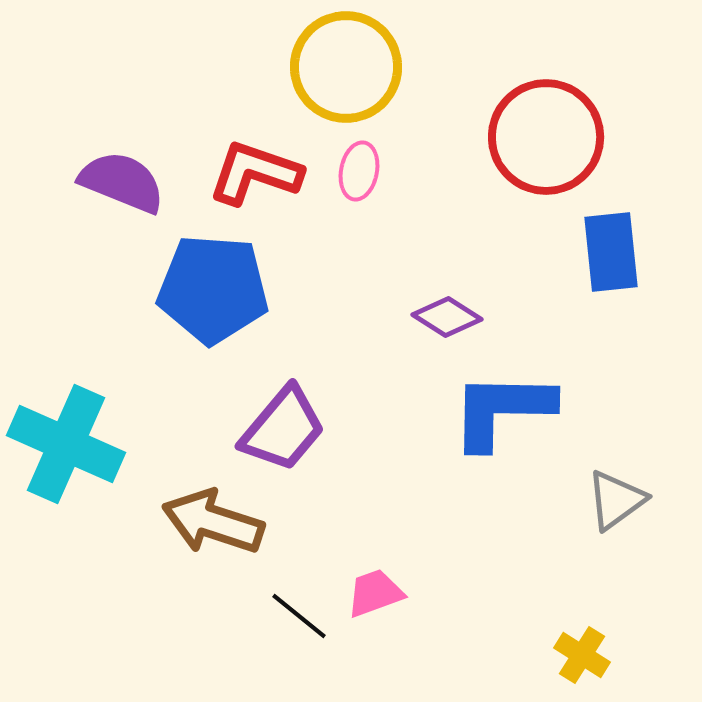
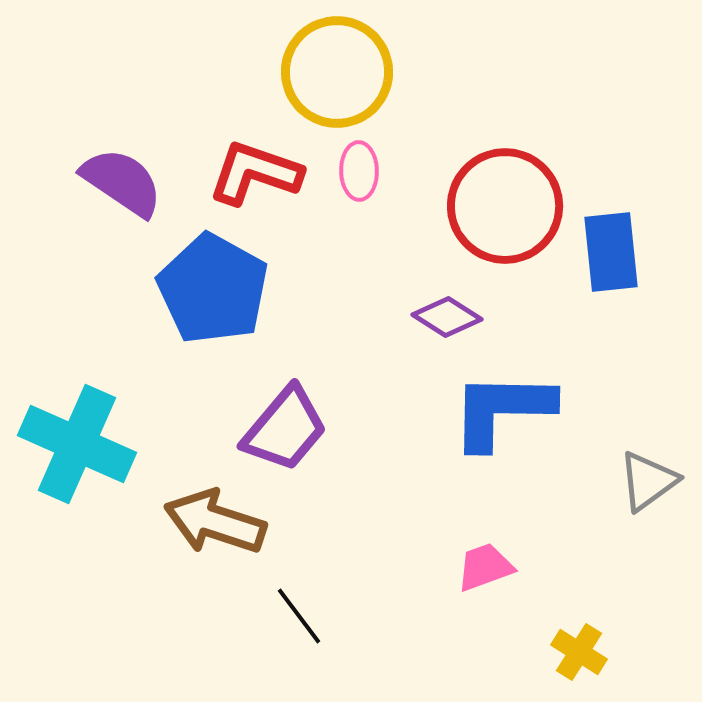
yellow circle: moved 9 px left, 5 px down
red circle: moved 41 px left, 69 px down
pink ellipse: rotated 12 degrees counterclockwise
purple semicircle: rotated 12 degrees clockwise
blue pentagon: rotated 25 degrees clockwise
purple trapezoid: moved 2 px right
cyan cross: moved 11 px right
gray triangle: moved 32 px right, 19 px up
brown arrow: moved 2 px right
pink trapezoid: moved 110 px right, 26 px up
black line: rotated 14 degrees clockwise
yellow cross: moved 3 px left, 3 px up
